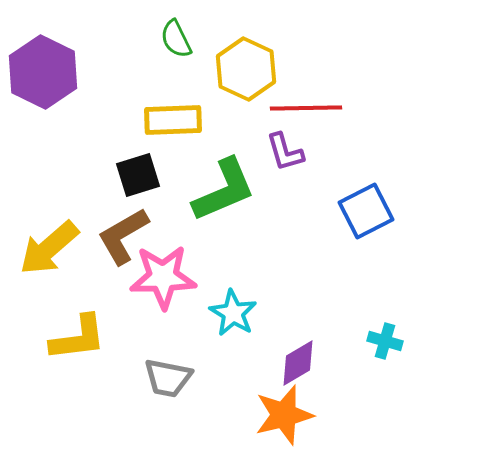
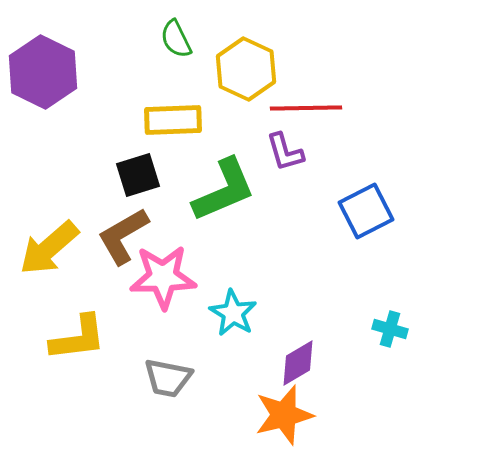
cyan cross: moved 5 px right, 12 px up
